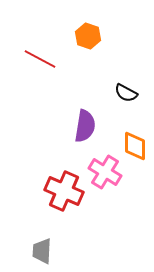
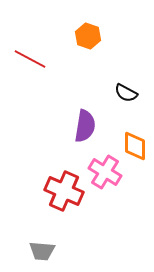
red line: moved 10 px left
gray trapezoid: rotated 88 degrees counterclockwise
